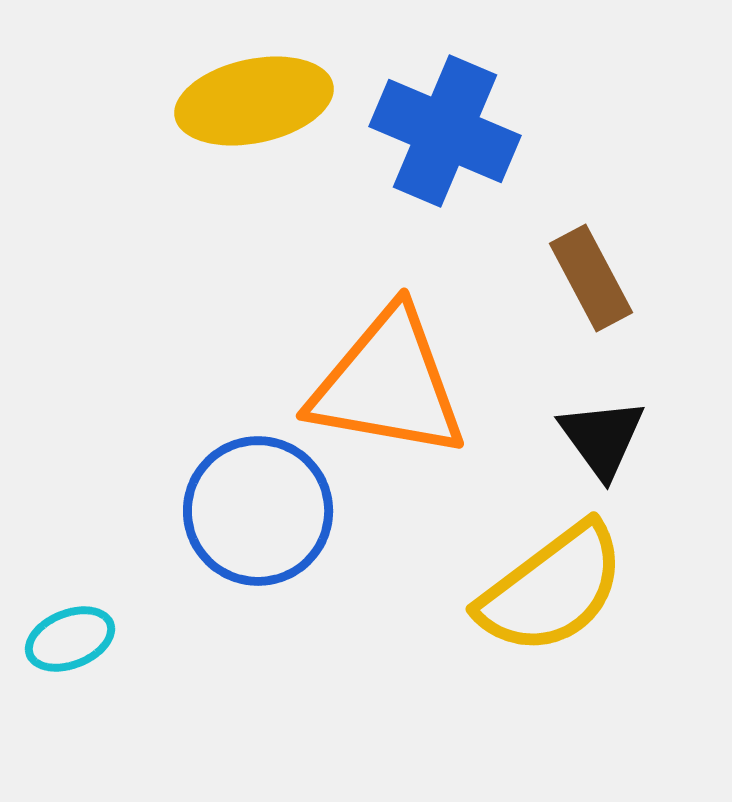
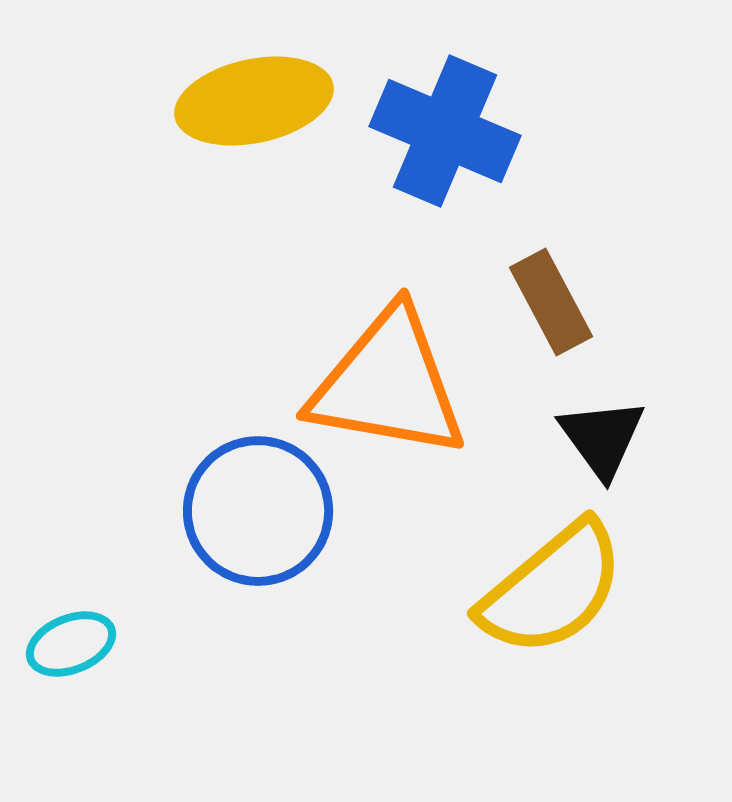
brown rectangle: moved 40 px left, 24 px down
yellow semicircle: rotated 3 degrees counterclockwise
cyan ellipse: moved 1 px right, 5 px down
